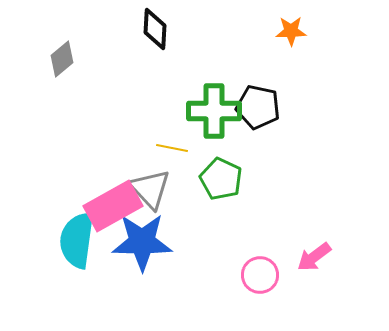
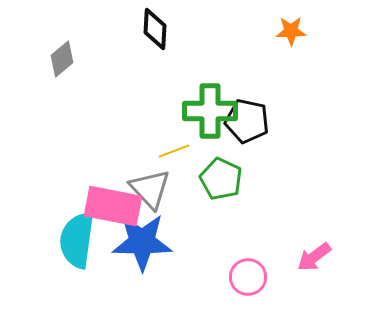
black pentagon: moved 11 px left, 14 px down
green cross: moved 4 px left
yellow line: moved 2 px right, 3 px down; rotated 32 degrees counterclockwise
pink rectangle: rotated 40 degrees clockwise
pink circle: moved 12 px left, 2 px down
